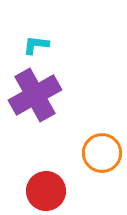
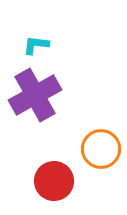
orange circle: moved 1 px left, 4 px up
red circle: moved 8 px right, 10 px up
